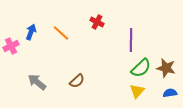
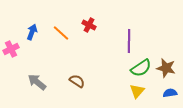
red cross: moved 8 px left, 3 px down
blue arrow: moved 1 px right
purple line: moved 2 px left, 1 px down
pink cross: moved 3 px down
green semicircle: rotated 10 degrees clockwise
brown semicircle: rotated 105 degrees counterclockwise
